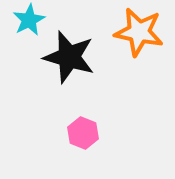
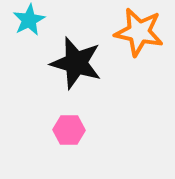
black star: moved 7 px right, 6 px down
pink hexagon: moved 14 px left, 3 px up; rotated 20 degrees counterclockwise
